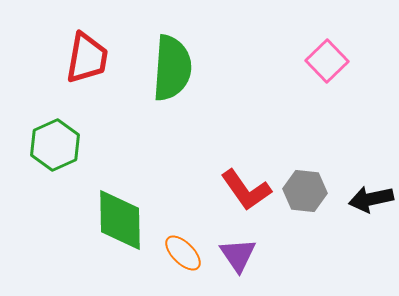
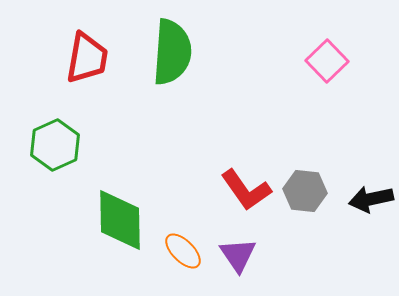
green semicircle: moved 16 px up
orange ellipse: moved 2 px up
